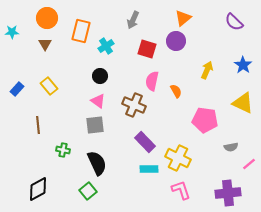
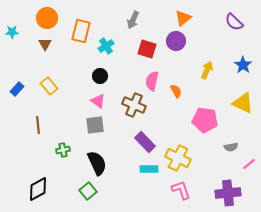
green cross: rotated 24 degrees counterclockwise
